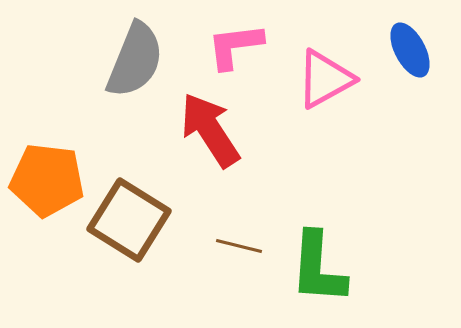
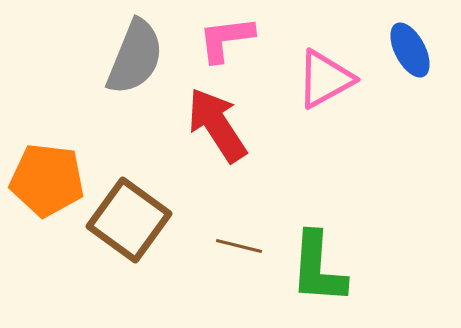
pink L-shape: moved 9 px left, 7 px up
gray semicircle: moved 3 px up
red arrow: moved 7 px right, 5 px up
brown square: rotated 4 degrees clockwise
